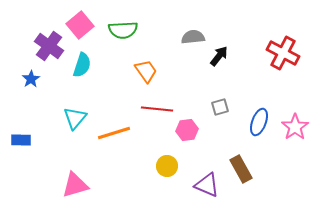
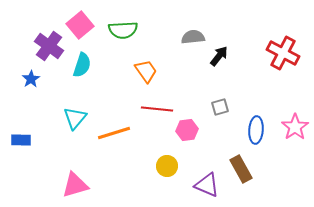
blue ellipse: moved 3 px left, 8 px down; rotated 16 degrees counterclockwise
